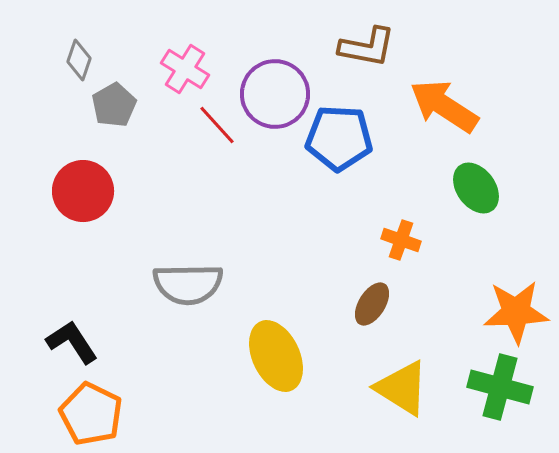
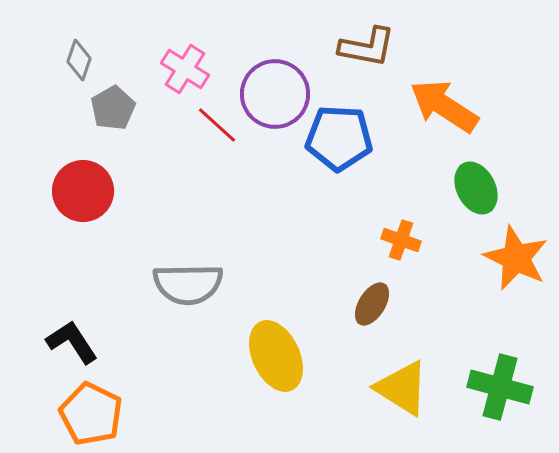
gray pentagon: moved 1 px left, 3 px down
red line: rotated 6 degrees counterclockwise
green ellipse: rotated 9 degrees clockwise
orange star: moved 54 px up; rotated 28 degrees clockwise
